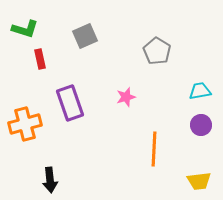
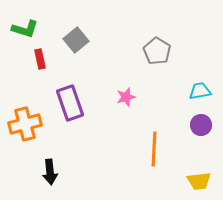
gray square: moved 9 px left, 4 px down; rotated 15 degrees counterclockwise
black arrow: moved 8 px up
